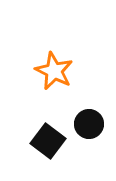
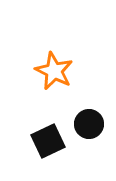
black square: rotated 28 degrees clockwise
